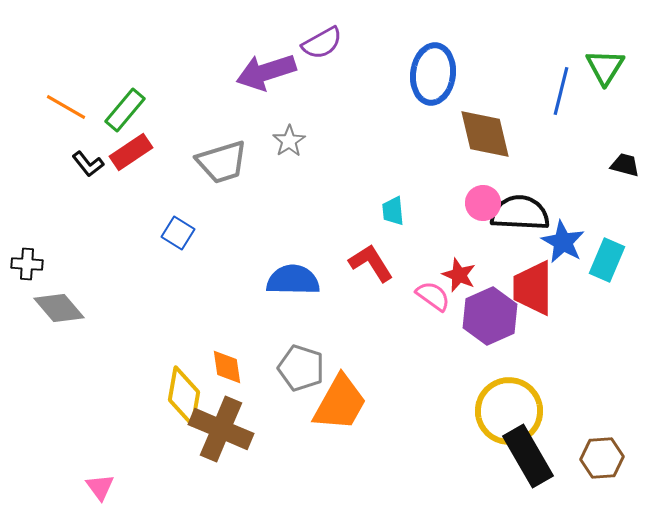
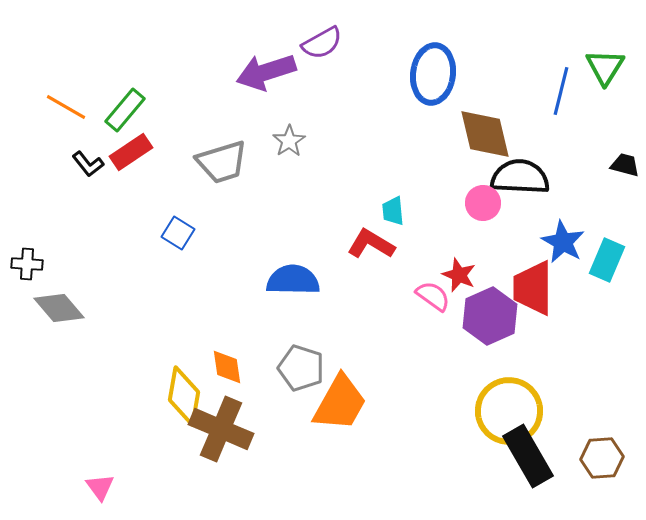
black semicircle: moved 36 px up
red L-shape: moved 19 px up; rotated 27 degrees counterclockwise
